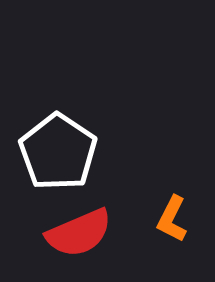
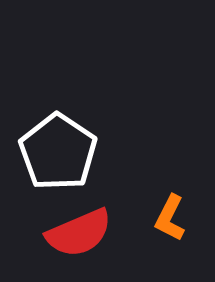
orange L-shape: moved 2 px left, 1 px up
